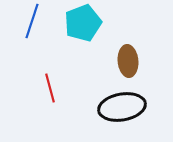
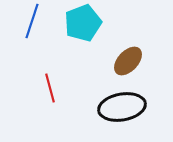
brown ellipse: rotated 48 degrees clockwise
